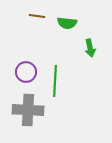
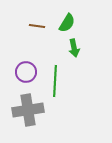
brown line: moved 10 px down
green semicircle: rotated 66 degrees counterclockwise
green arrow: moved 16 px left
gray cross: rotated 12 degrees counterclockwise
